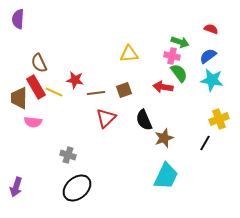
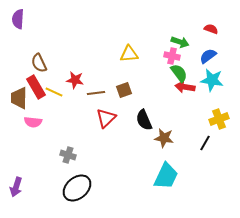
red arrow: moved 22 px right
brown star: rotated 30 degrees clockwise
